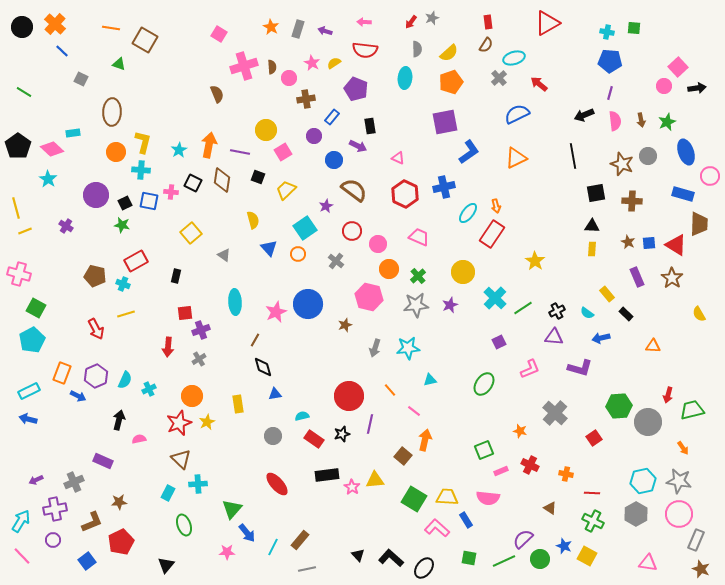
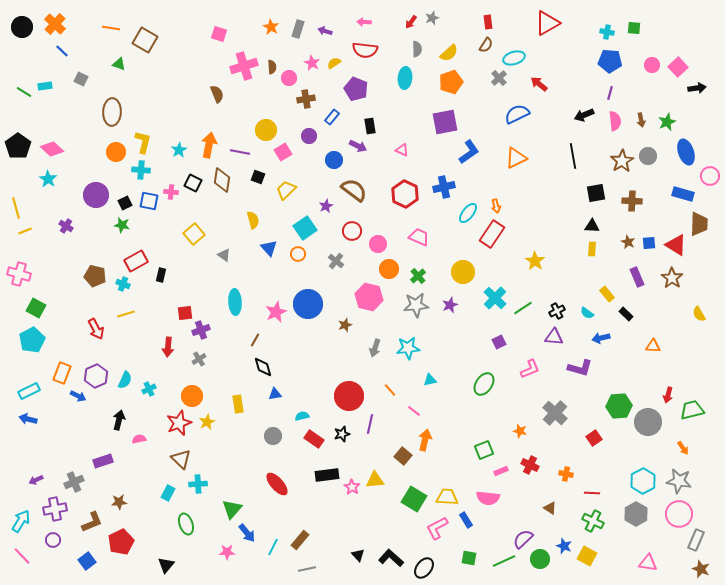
pink square at (219, 34): rotated 14 degrees counterclockwise
pink circle at (664, 86): moved 12 px left, 21 px up
cyan rectangle at (73, 133): moved 28 px left, 47 px up
purple circle at (314, 136): moved 5 px left
pink triangle at (398, 158): moved 4 px right, 8 px up
brown star at (622, 164): moved 3 px up; rotated 20 degrees clockwise
yellow square at (191, 233): moved 3 px right, 1 px down
black rectangle at (176, 276): moved 15 px left, 1 px up
purple rectangle at (103, 461): rotated 42 degrees counterclockwise
cyan hexagon at (643, 481): rotated 15 degrees counterclockwise
green ellipse at (184, 525): moved 2 px right, 1 px up
pink L-shape at (437, 528): rotated 70 degrees counterclockwise
